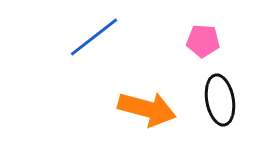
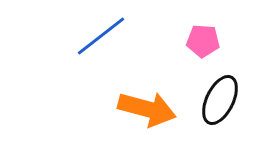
blue line: moved 7 px right, 1 px up
black ellipse: rotated 36 degrees clockwise
